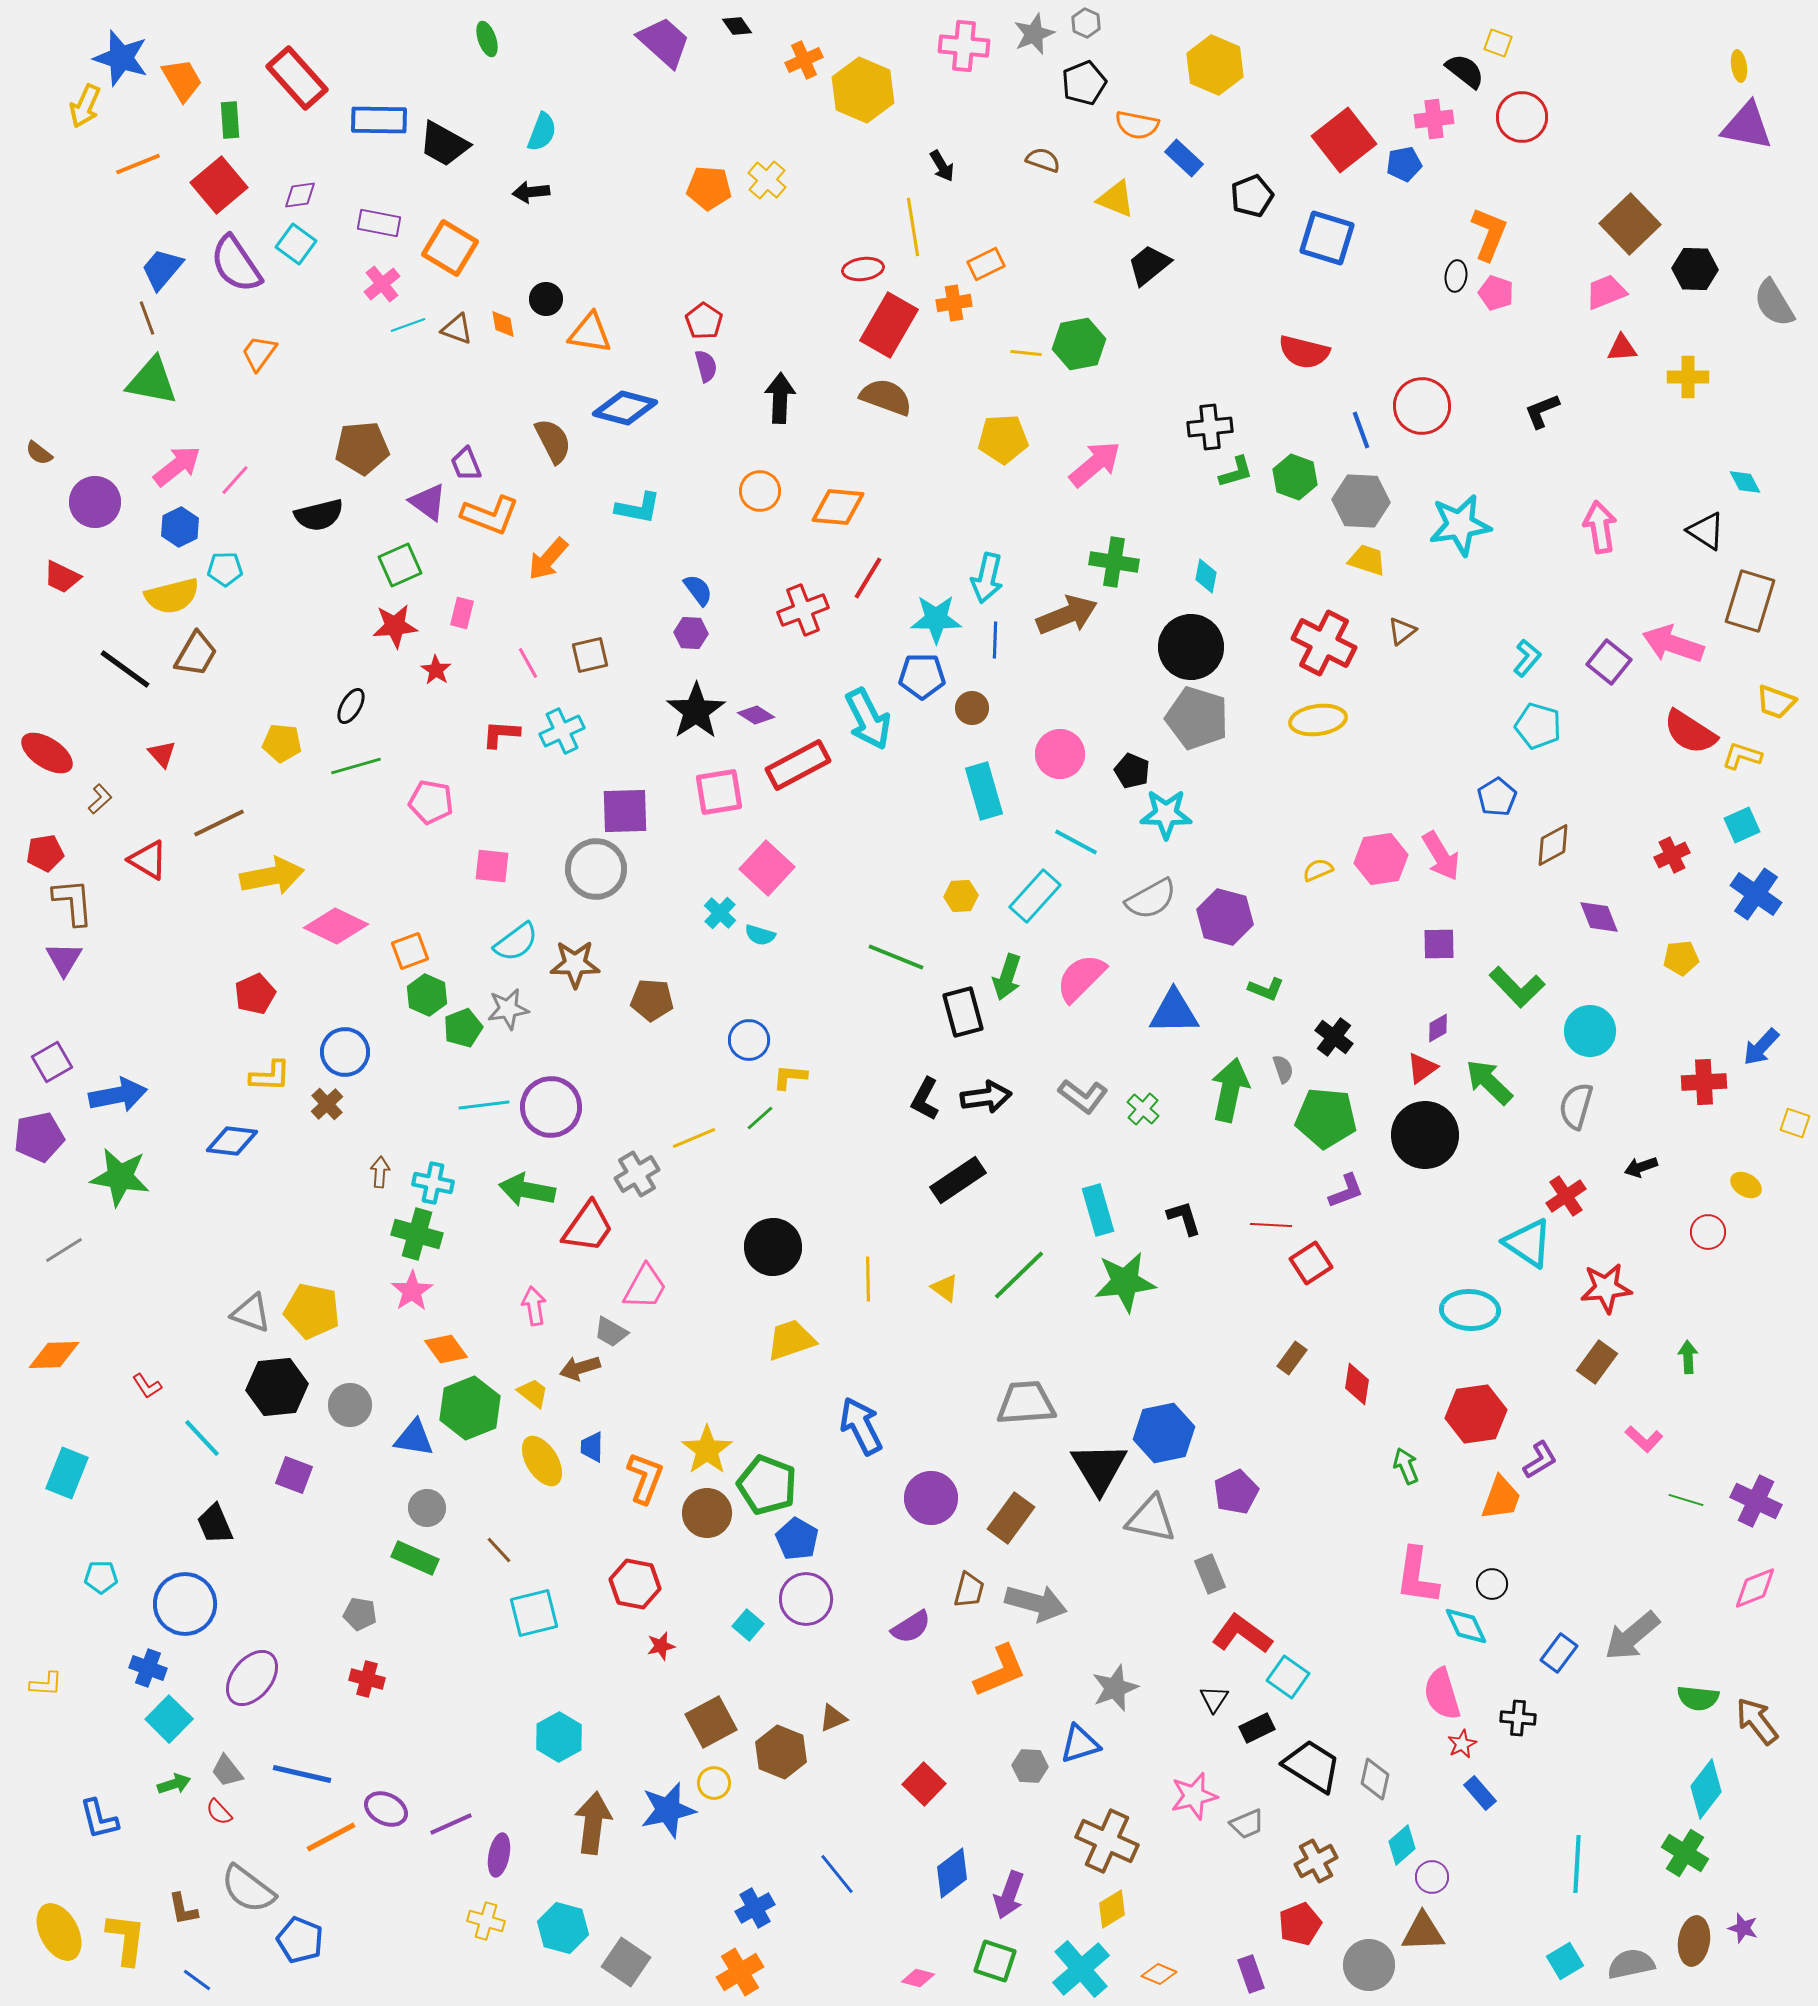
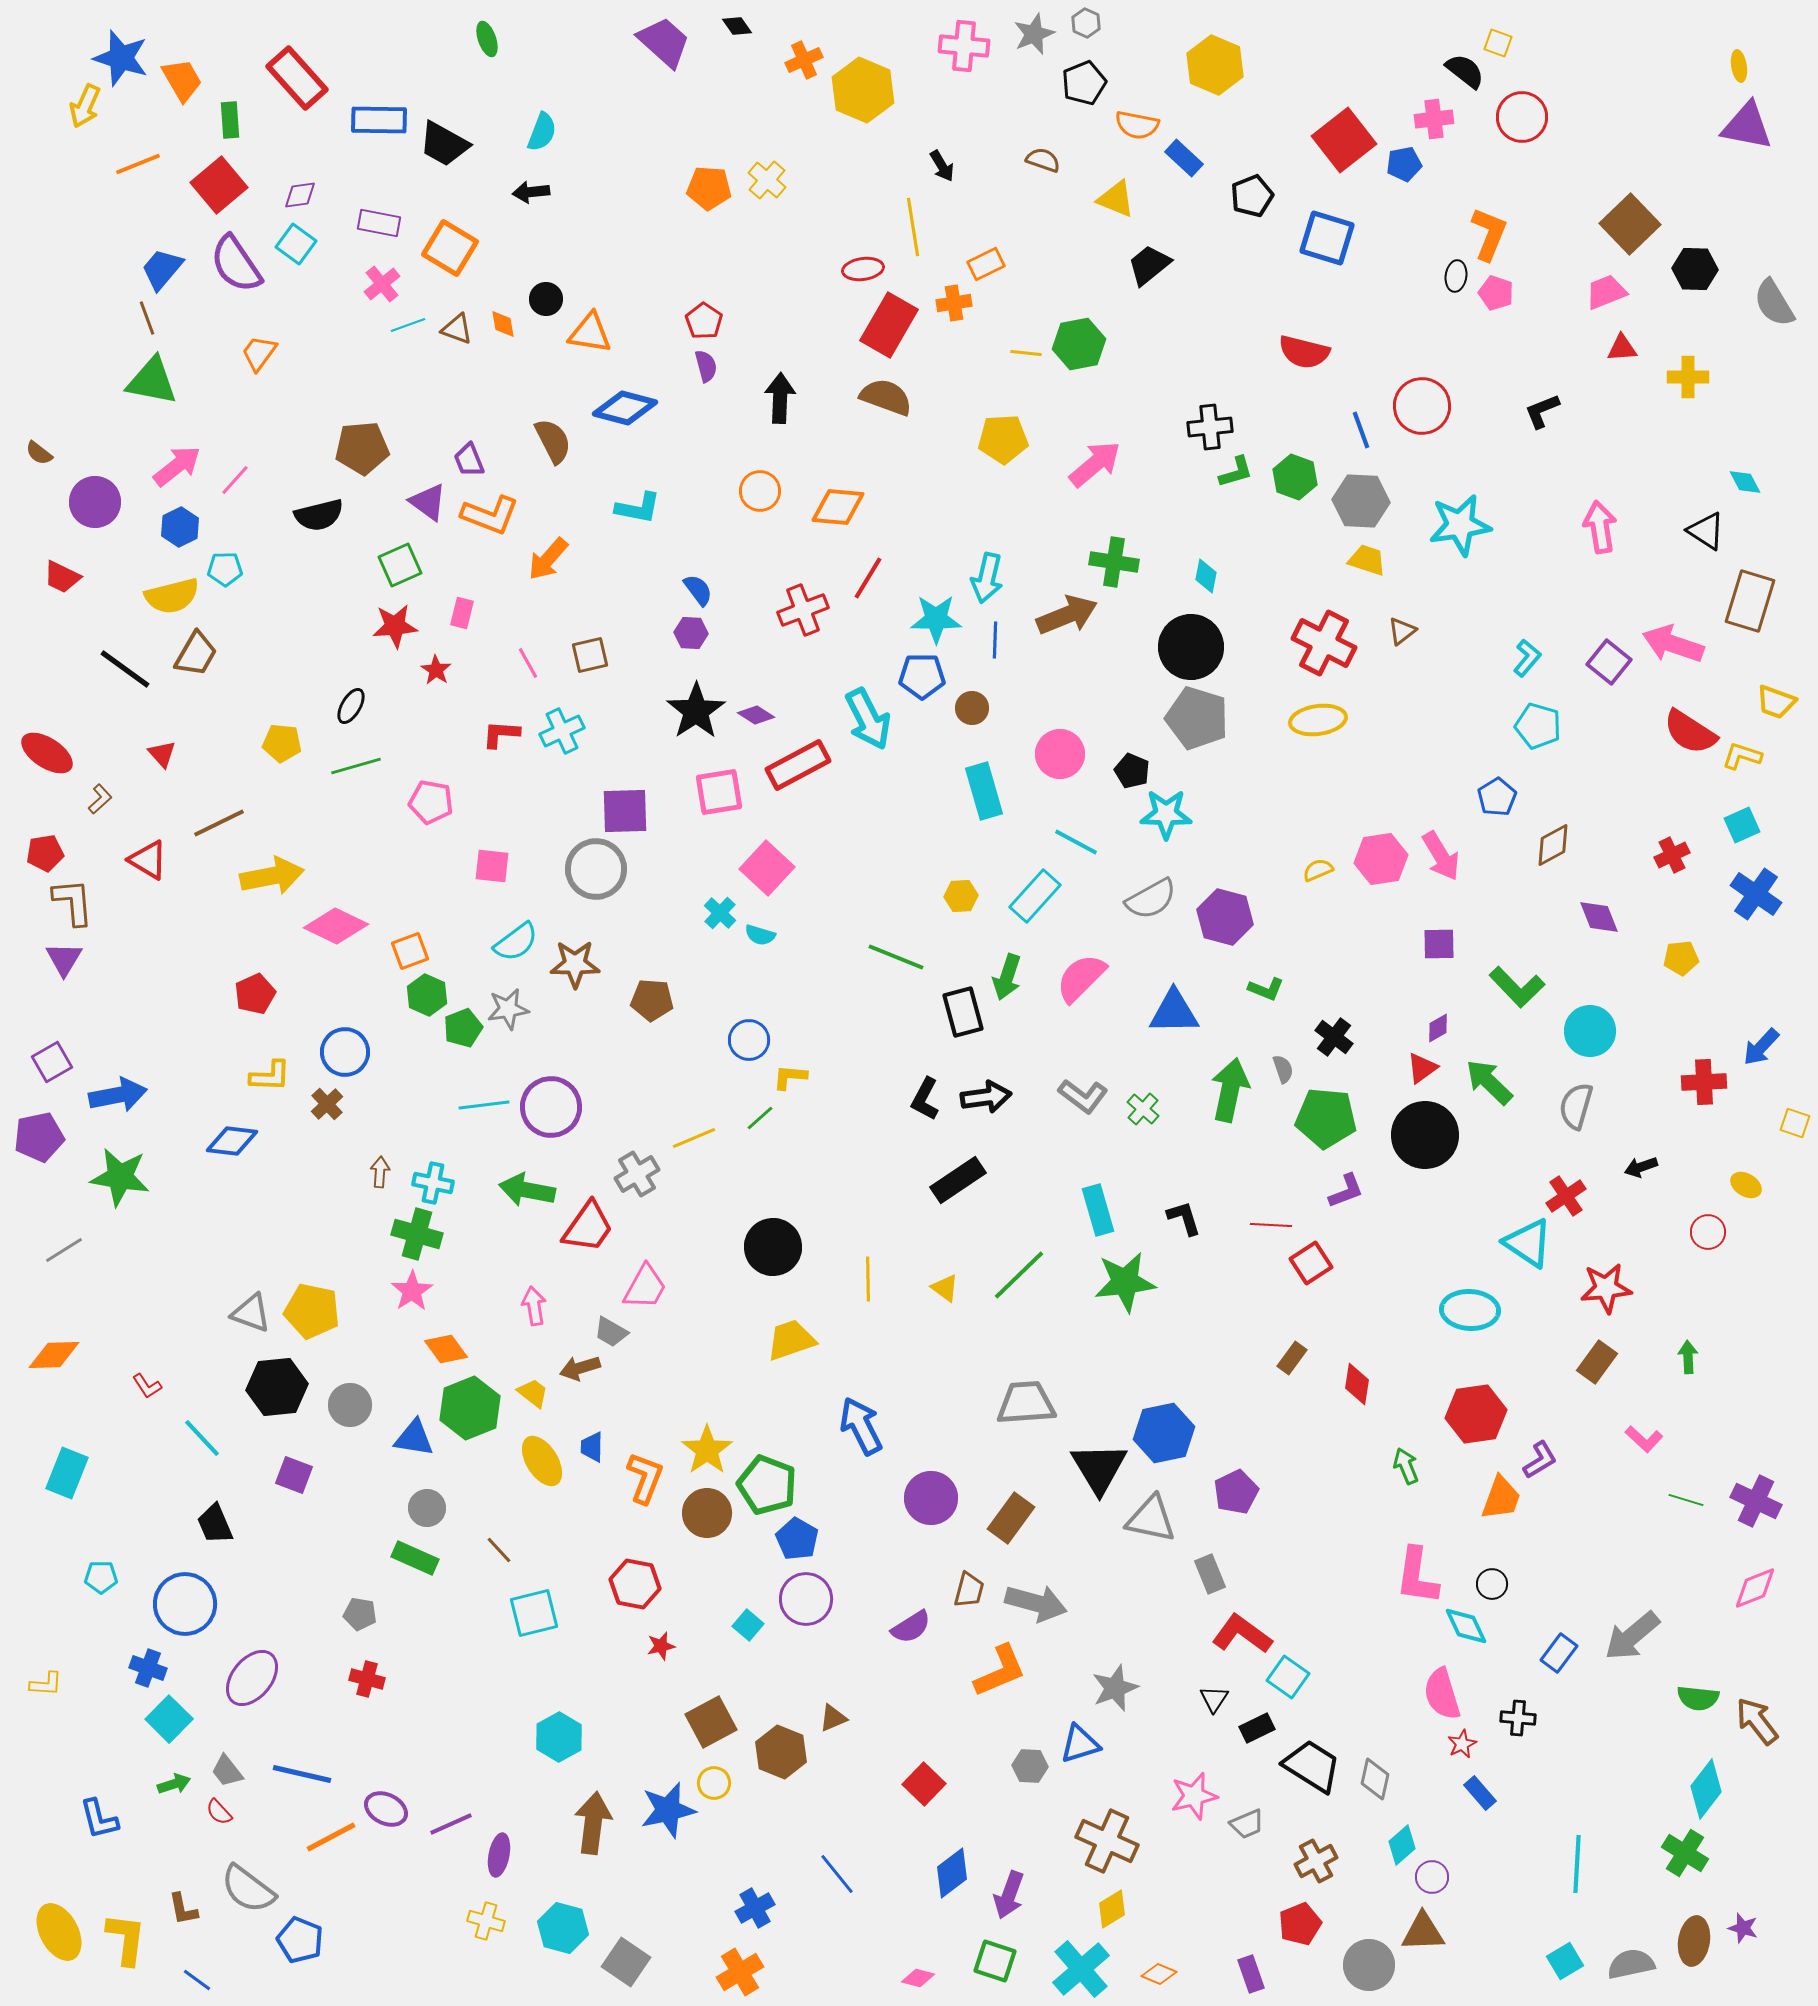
purple trapezoid at (466, 464): moved 3 px right, 4 px up
